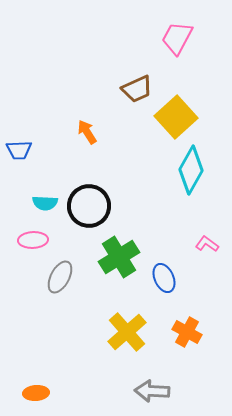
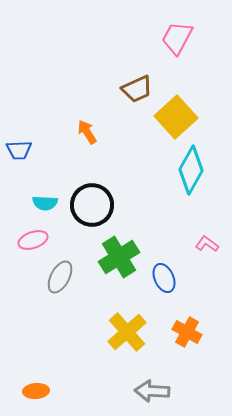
black circle: moved 3 px right, 1 px up
pink ellipse: rotated 16 degrees counterclockwise
orange ellipse: moved 2 px up
